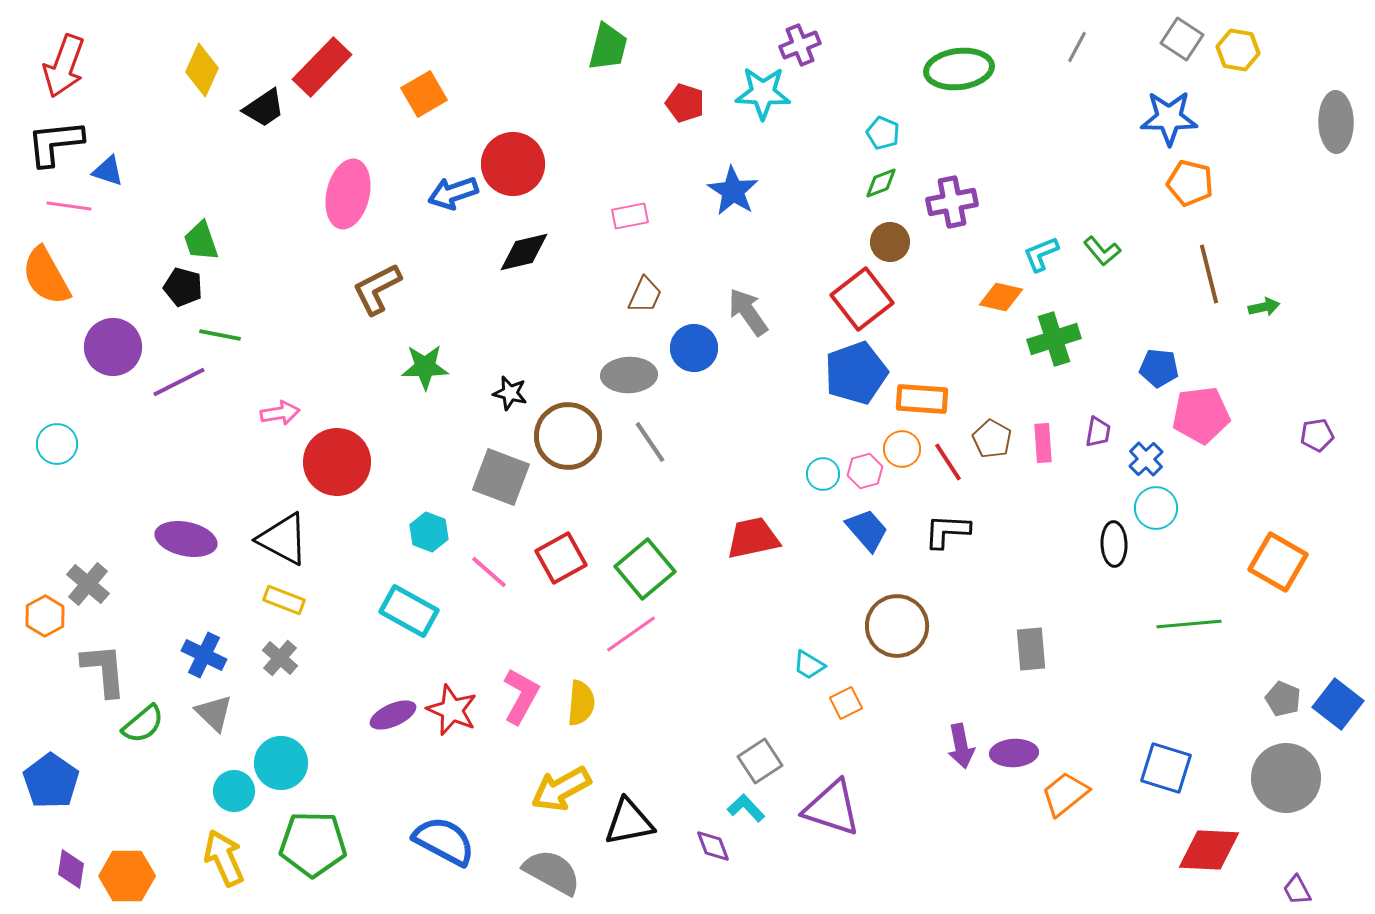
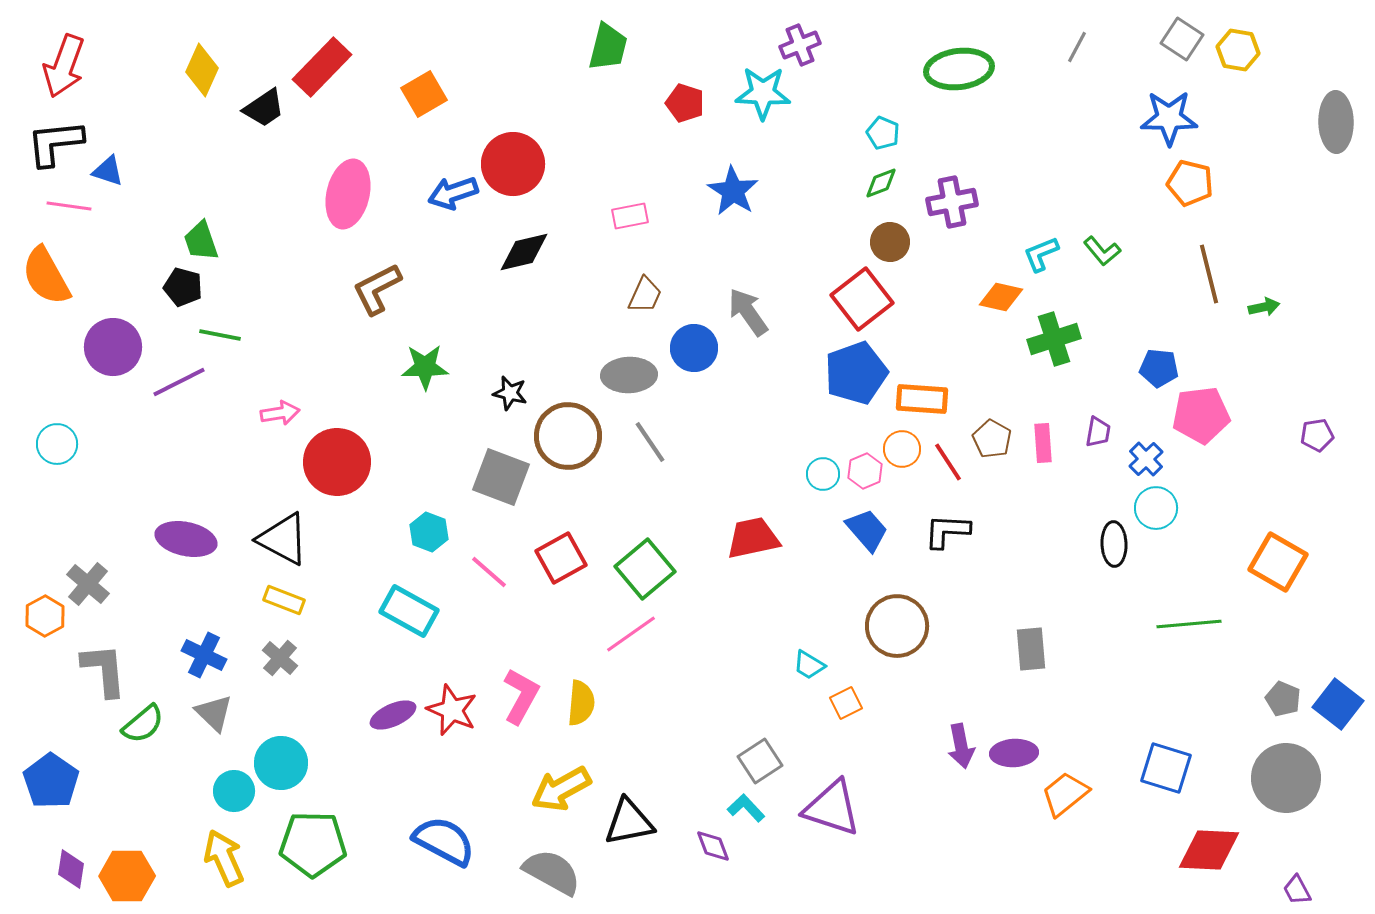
pink hexagon at (865, 471): rotated 8 degrees counterclockwise
